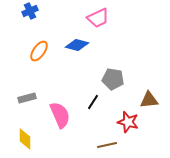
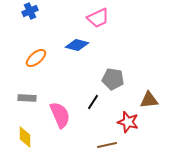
orange ellipse: moved 3 px left, 7 px down; rotated 15 degrees clockwise
gray rectangle: rotated 18 degrees clockwise
yellow diamond: moved 2 px up
